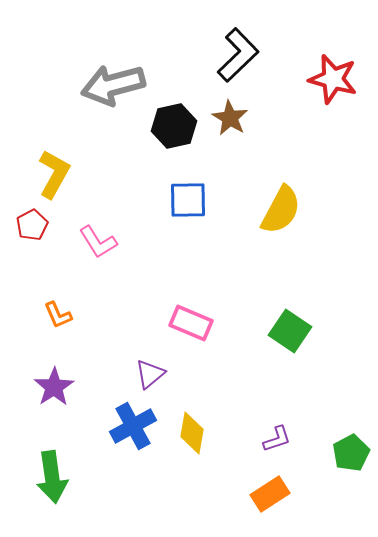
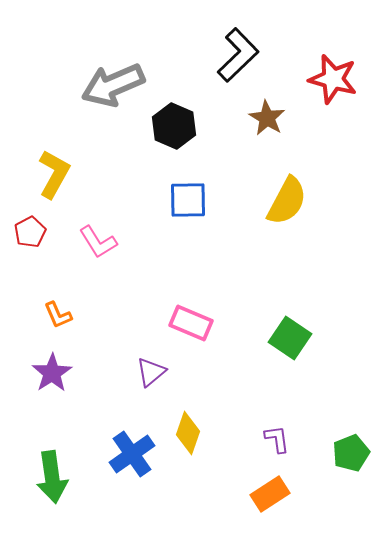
gray arrow: rotated 8 degrees counterclockwise
brown star: moved 37 px right
black hexagon: rotated 24 degrees counterclockwise
yellow semicircle: moved 6 px right, 9 px up
red pentagon: moved 2 px left, 7 px down
green square: moved 7 px down
purple triangle: moved 1 px right, 2 px up
purple star: moved 2 px left, 14 px up
blue cross: moved 1 px left, 28 px down; rotated 6 degrees counterclockwise
yellow diamond: moved 4 px left; rotated 9 degrees clockwise
purple L-shape: rotated 80 degrees counterclockwise
green pentagon: rotated 6 degrees clockwise
